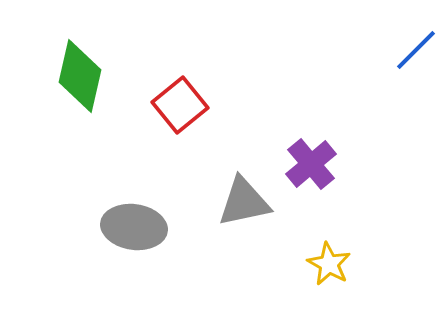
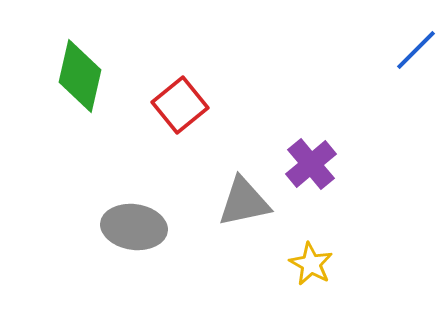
yellow star: moved 18 px left
